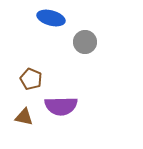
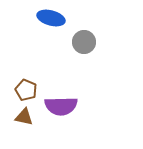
gray circle: moved 1 px left
brown pentagon: moved 5 px left, 11 px down
